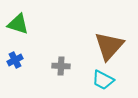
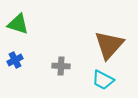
brown triangle: moved 1 px up
